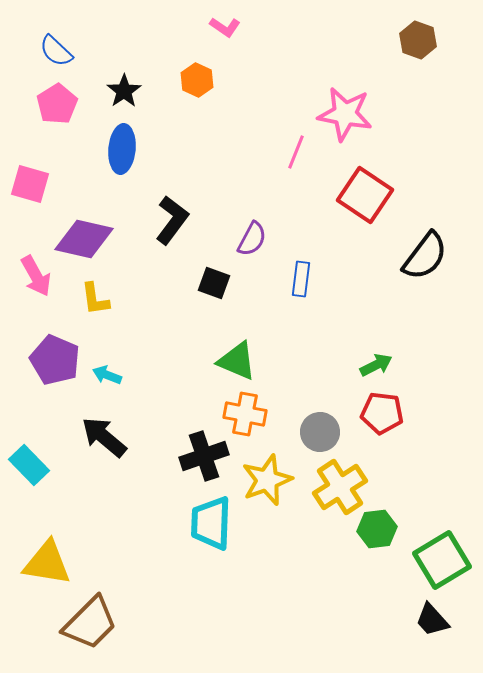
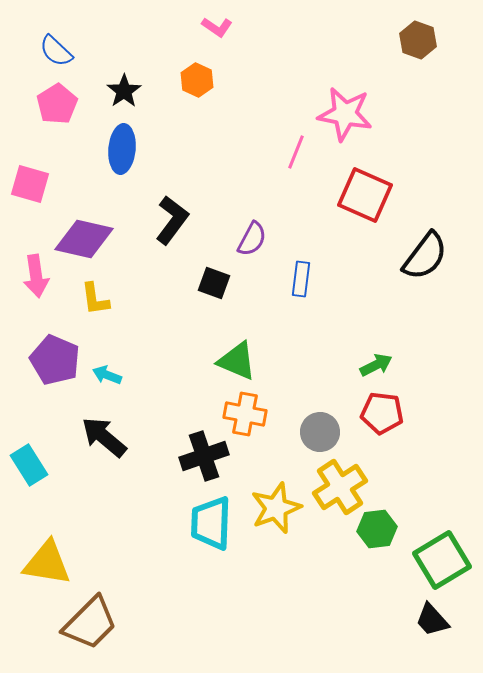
pink L-shape: moved 8 px left
red square: rotated 10 degrees counterclockwise
pink arrow: rotated 21 degrees clockwise
cyan rectangle: rotated 12 degrees clockwise
yellow star: moved 9 px right, 28 px down
